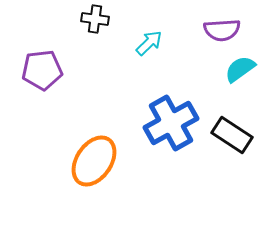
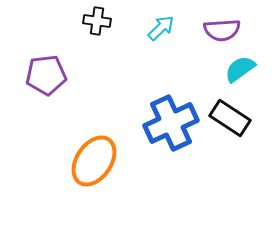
black cross: moved 2 px right, 2 px down
cyan arrow: moved 12 px right, 15 px up
purple pentagon: moved 4 px right, 5 px down
blue cross: rotated 4 degrees clockwise
black rectangle: moved 2 px left, 17 px up
